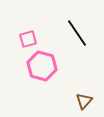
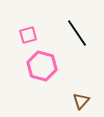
pink square: moved 4 px up
brown triangle: moved 3 px left
